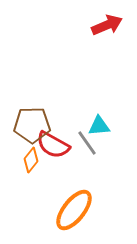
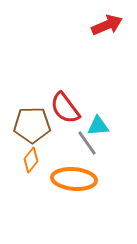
cyan triangle: moved 1 px left
red semicircle: moved 12 px right, 37 px up; rotated 24 degrees clockwise
orange ellipse: moved 31 px up; rotated 57 degrees clockwise
